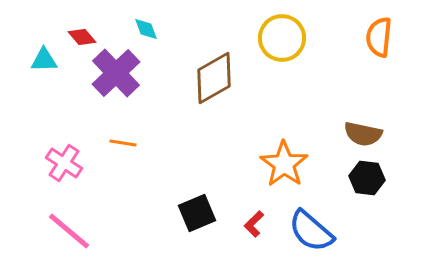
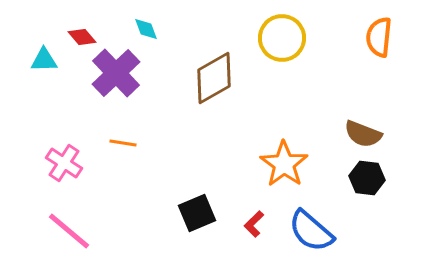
brown semicircle: rotated 9 degrees clockwise
